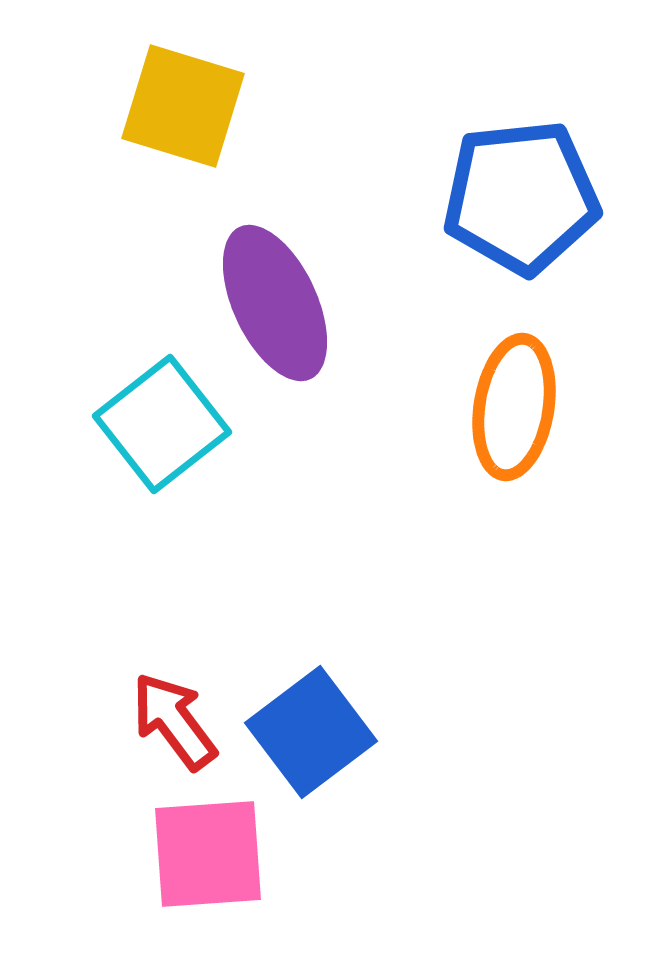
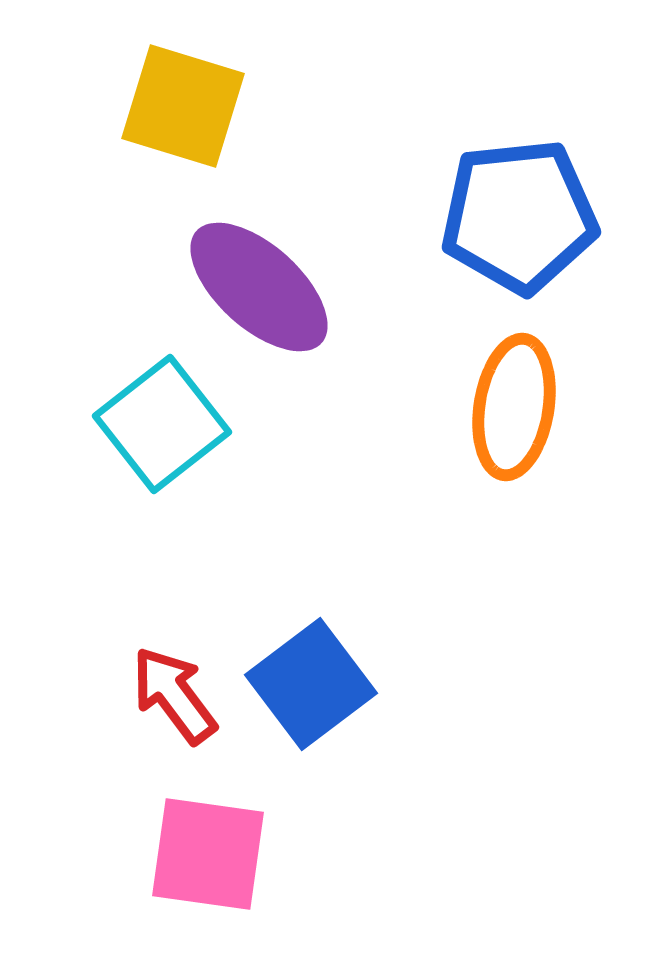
blue pentagon: moved 2 px left, 19 px down
purple ellipse: moved 16 px left, 16 px up; rotated 23 degrees counterclockwise
red arrow: moved 26 px up
blue square: moved 48 px up
pink square: rotated 12 degrees clockwise
